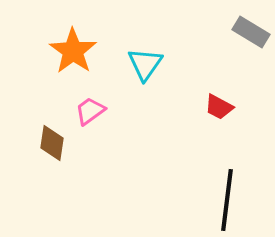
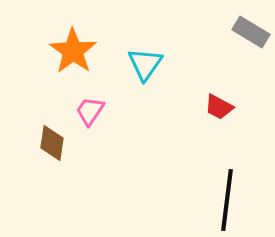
pink trapezoid: rotated 20 degrees counterclockwise
